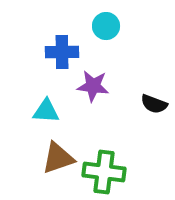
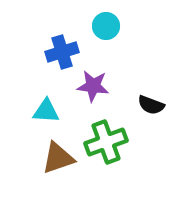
blue cross: rotated 16 degrees counterclockwise
black semicircle: moved 3 px left, 1 px down
green cross: moved 2 px right, 30 px up; rotated 27 degrees counterclockwise
